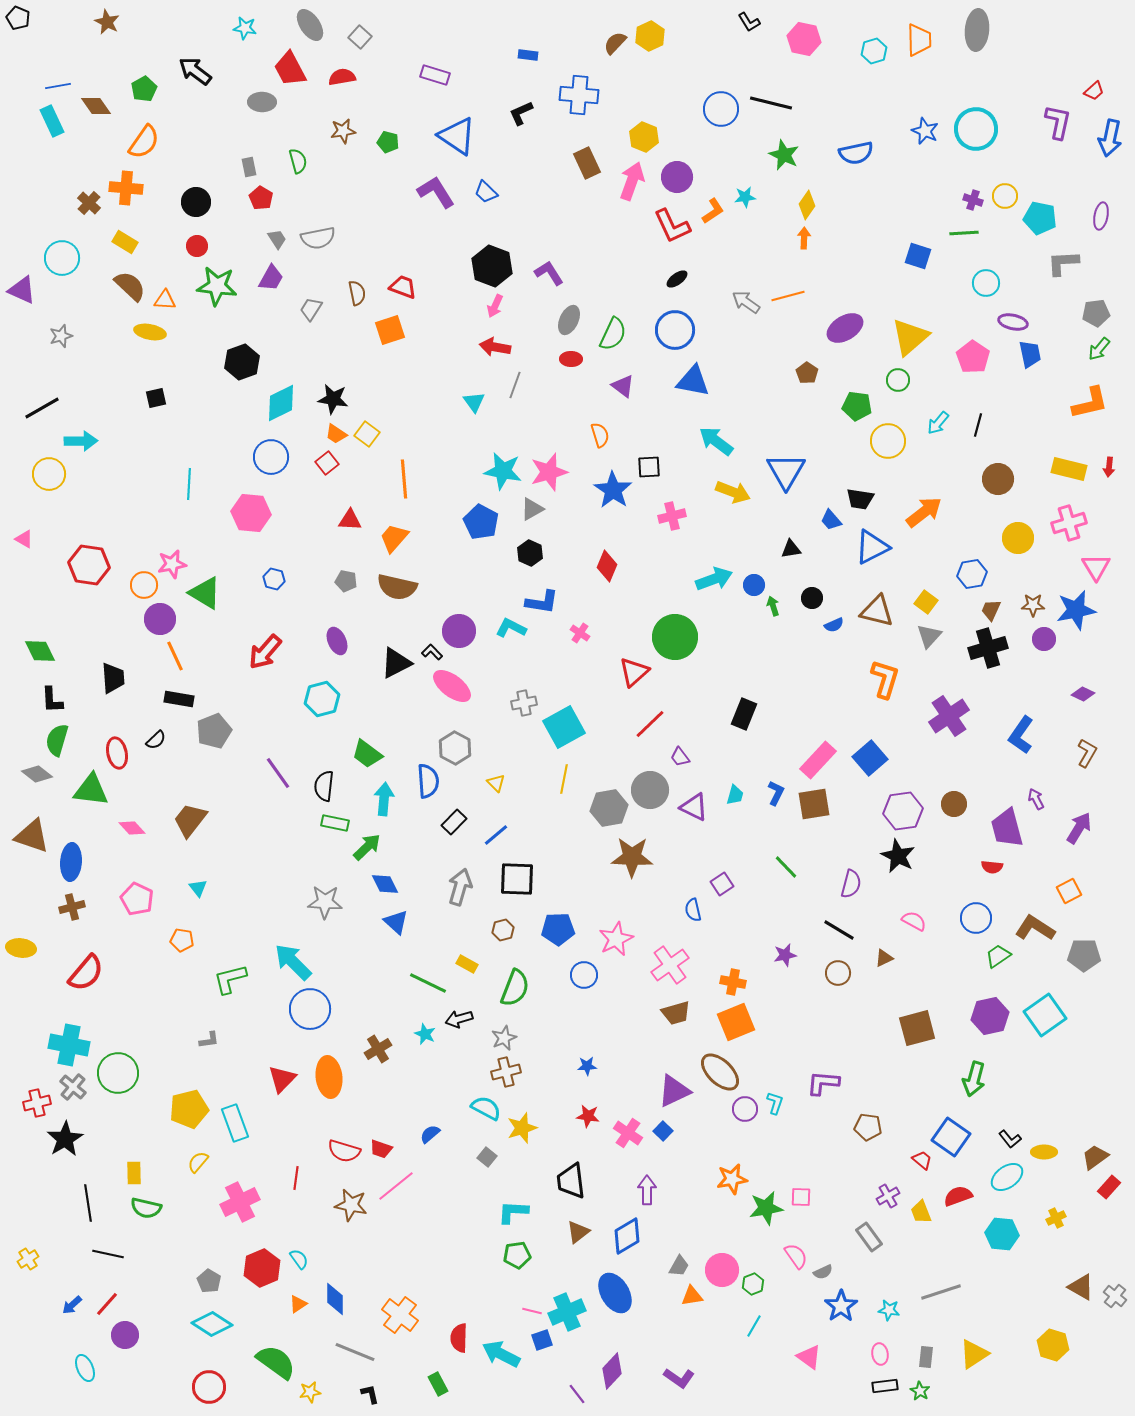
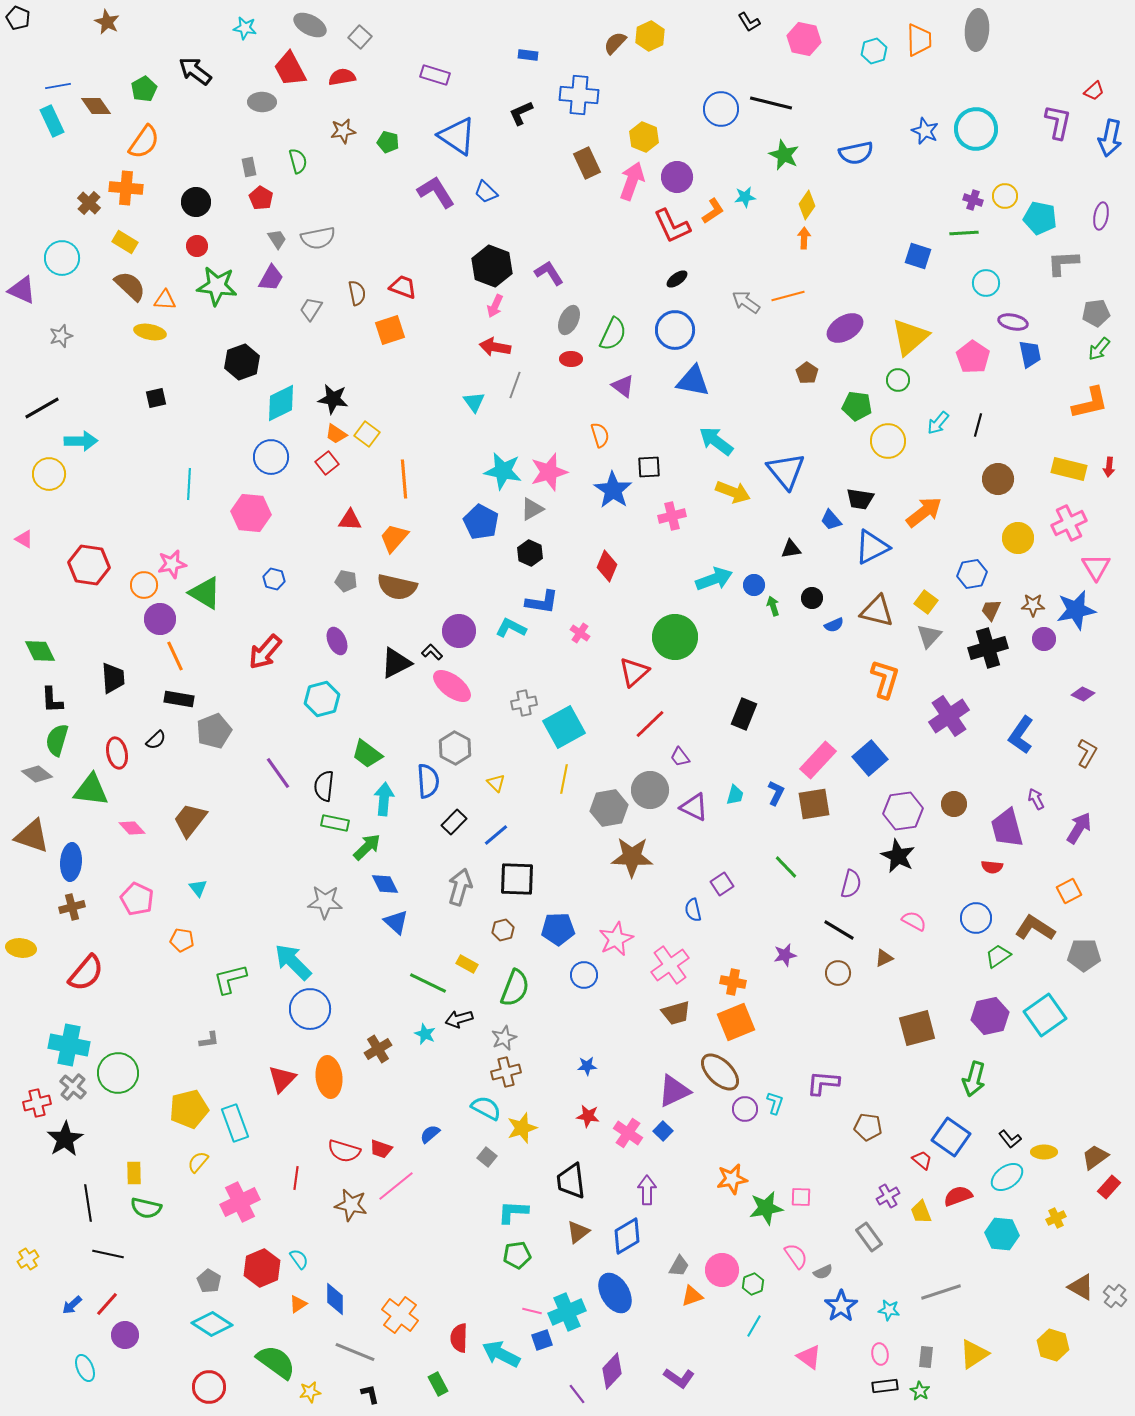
gray ellipse at (310, 25): rotated 28 degrees counterclockwise
blue triangle at (786, 471): rotated 9 degrees counterclockwise
pink cross at (1069, 523): rotated 8 degrees counterclockwise
orange triangle at (692, 1296): rotated 10 degrees counterclockwise
